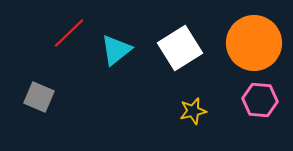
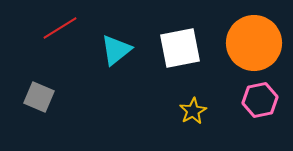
red line: moved 9 px left, 5 px up; rotated 12 degrees clockwise
white square: rotated 21 degrees clockwise
pink hexagon: rotated 16 degrees counterclockwise
yellow star: rotated 16 degrees counterclockwise
